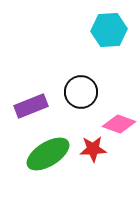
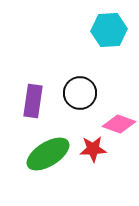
black circle: moved 1 px left, 1 px down
purple rectangle: moved 2 px right, 5 px up; rotated 60 degrees counterclockwise
